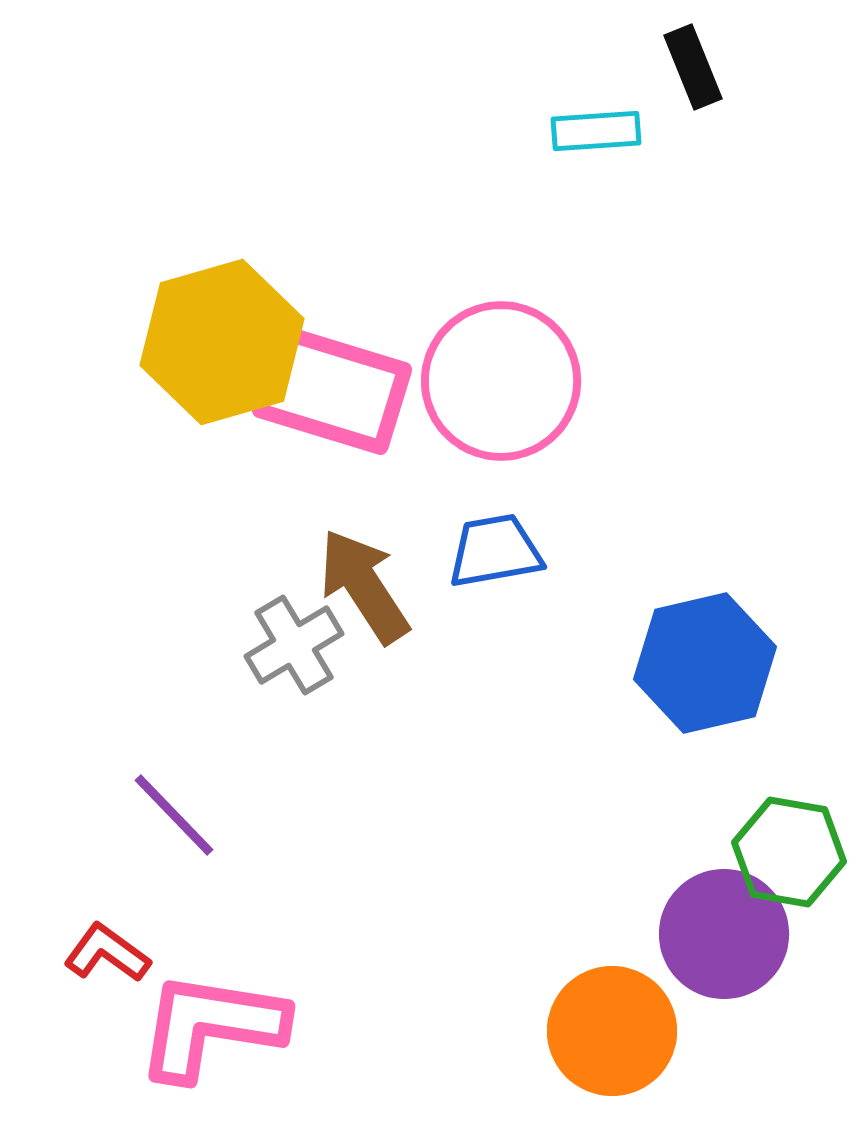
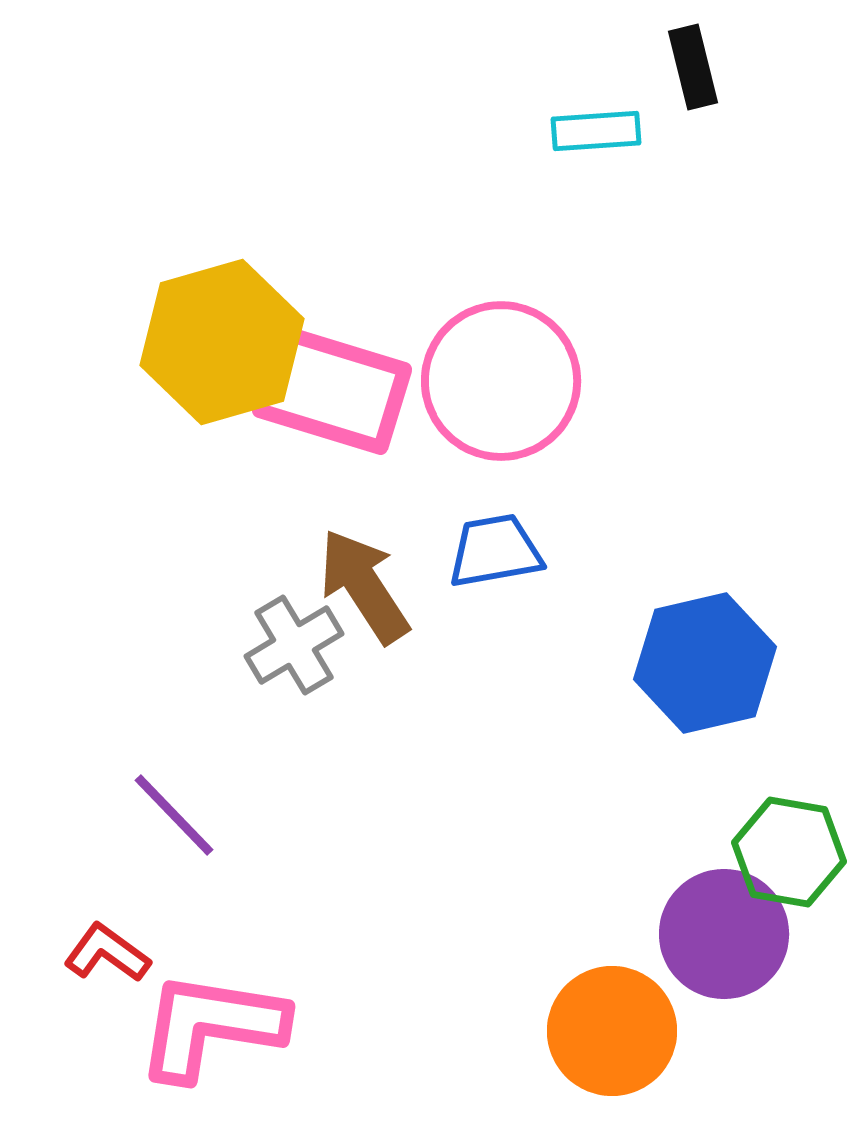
black rectangle: rotated 8 degrees clockwise
